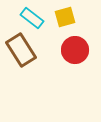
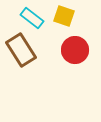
yellow square: moved 1 px left, 1 px up; rotated 35 degrees clockwise
